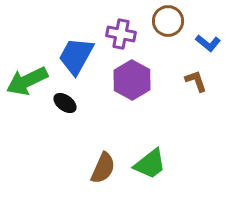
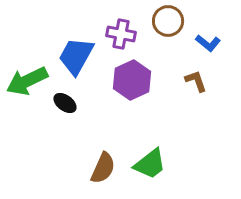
purple hexagon: rotated 6 degrees clockwise
